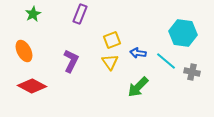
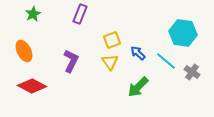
blue arrow: rotated 35 degrees clockwise
gray cross: rotated 21 degrees clockwise
